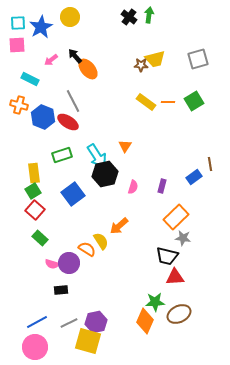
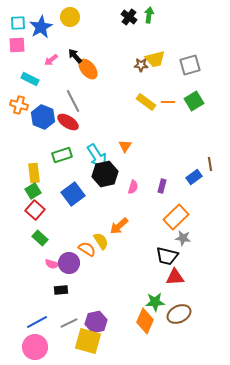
gray square at (198, 59): moved 8 px left, 6 px down
